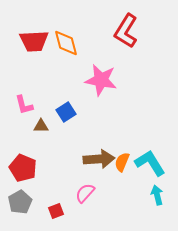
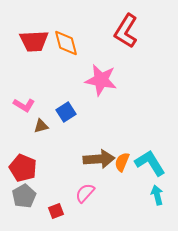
pink L-shape: rotated 45 degrees counterclockwise
brown triangle: rotated 14 degrees counterclockwise
gray pentagon: moved 4 px right, 6 px up
